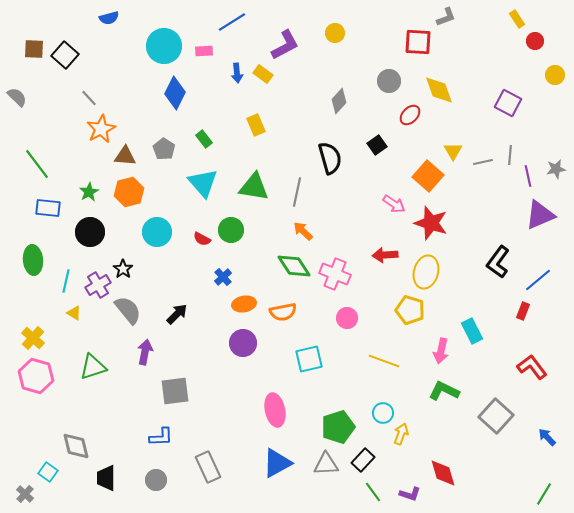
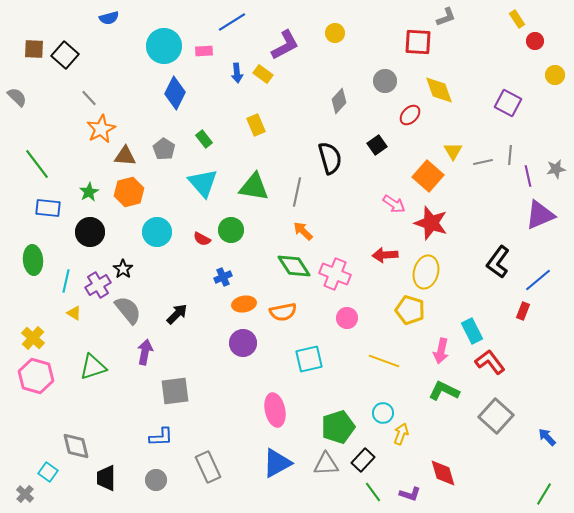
gray circle at (389, 81): moved 4 px left
blue cross at (223, 277): rotated 18 degrees clockwise
red L-shape at (532, 367): moved 42 px left, 5 px up
